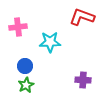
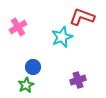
pink cross: rotated 24 degrees counterclockwise
cyan star: moved 12 px right, 5 px up; rotated 20 degrees counterclockwise
blue circle: moved 8 px right, 1 px down
purple cross: moved 5 px left; rotated 21 degrees counterclockwise
